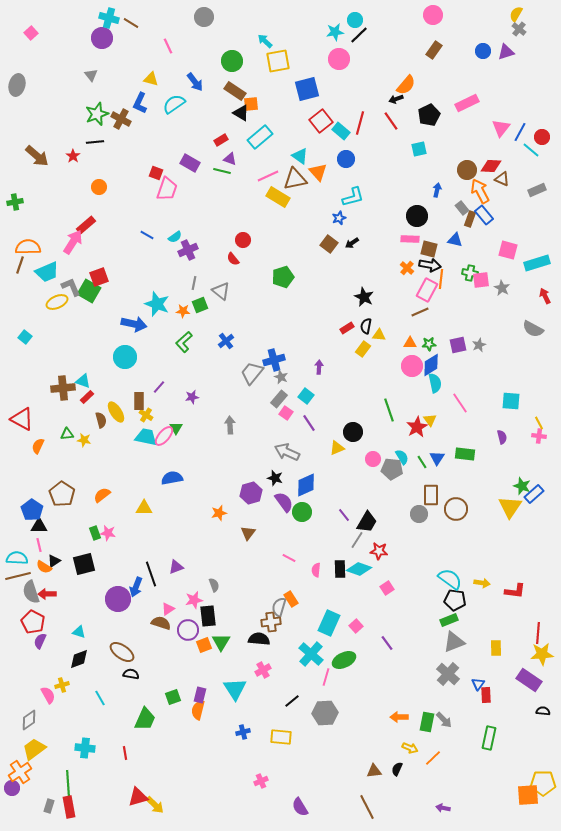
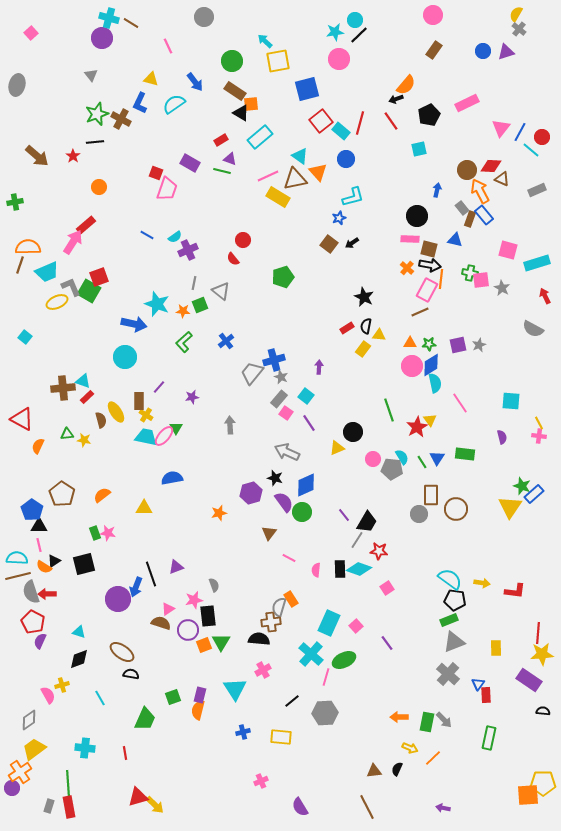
brown triangle at (248, 533): moved 21 px right
